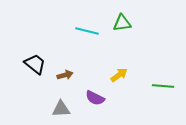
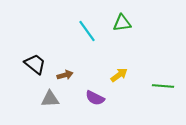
cyan line: rotated 40 degrees clockwise
gray triangle: moved 11 px left, 10 px up
